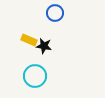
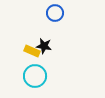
yellow rectangle: moved 3 px right, 11 px down
